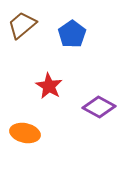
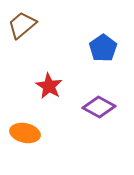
blue pentagon: moved 31 px right, 14 px down
